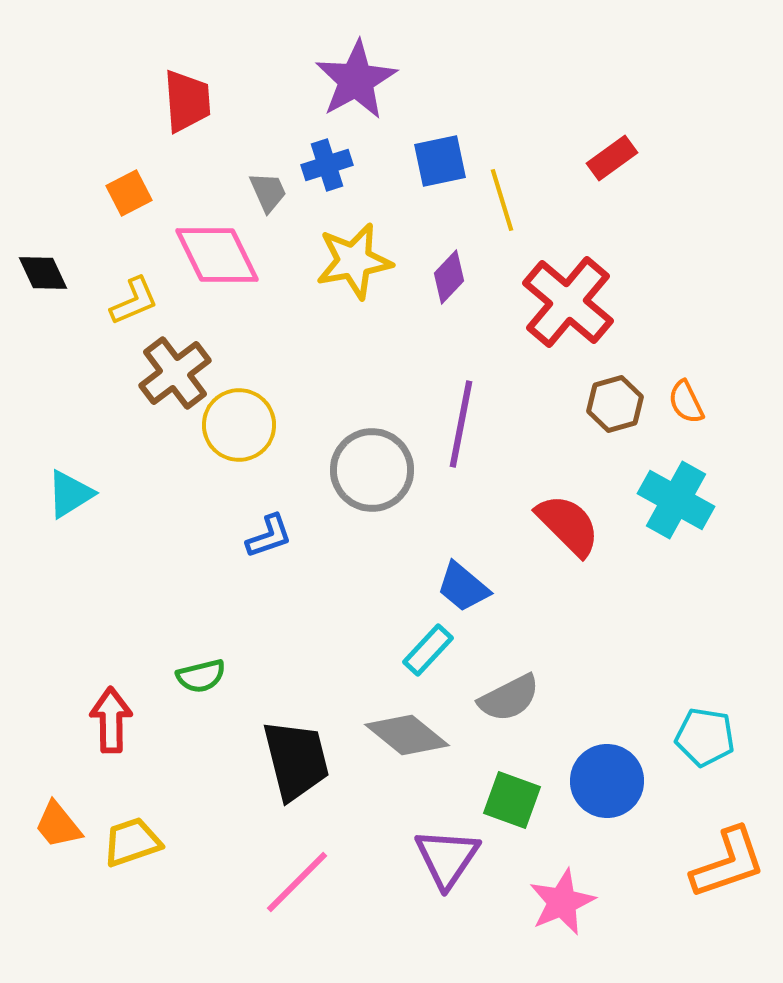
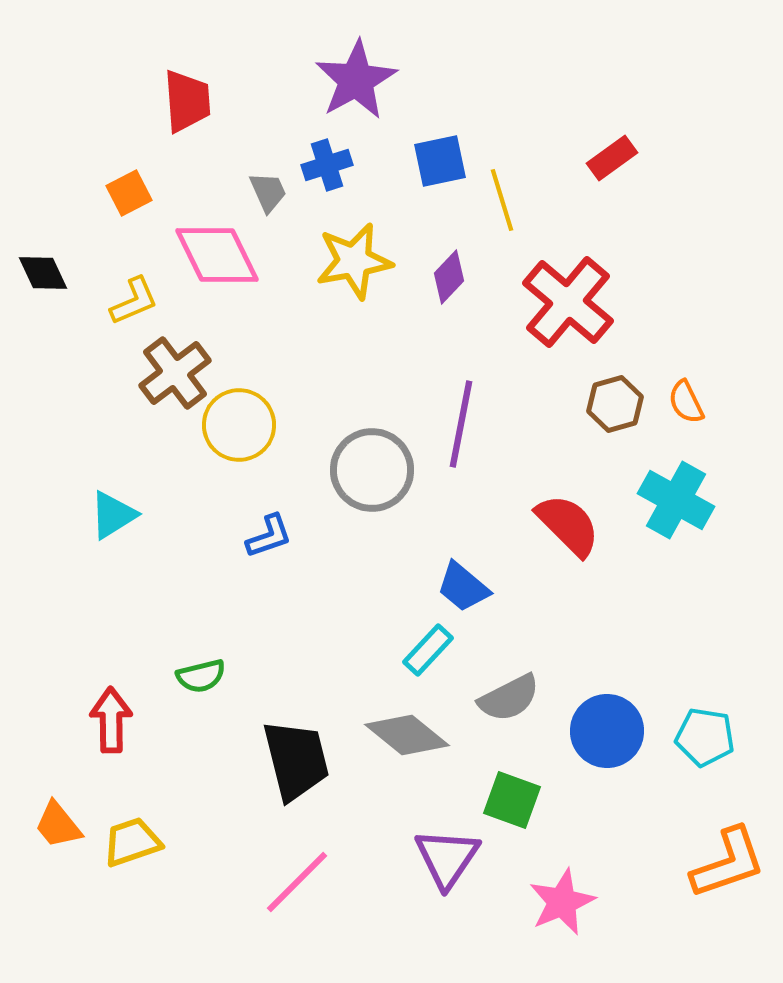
cyan triangle: moved 43 px right, 21 px down
blue circle: moved 50 px up
